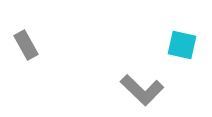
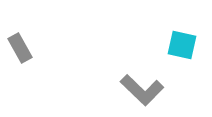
gray rectangle: moved 6 px left, 3 px down
